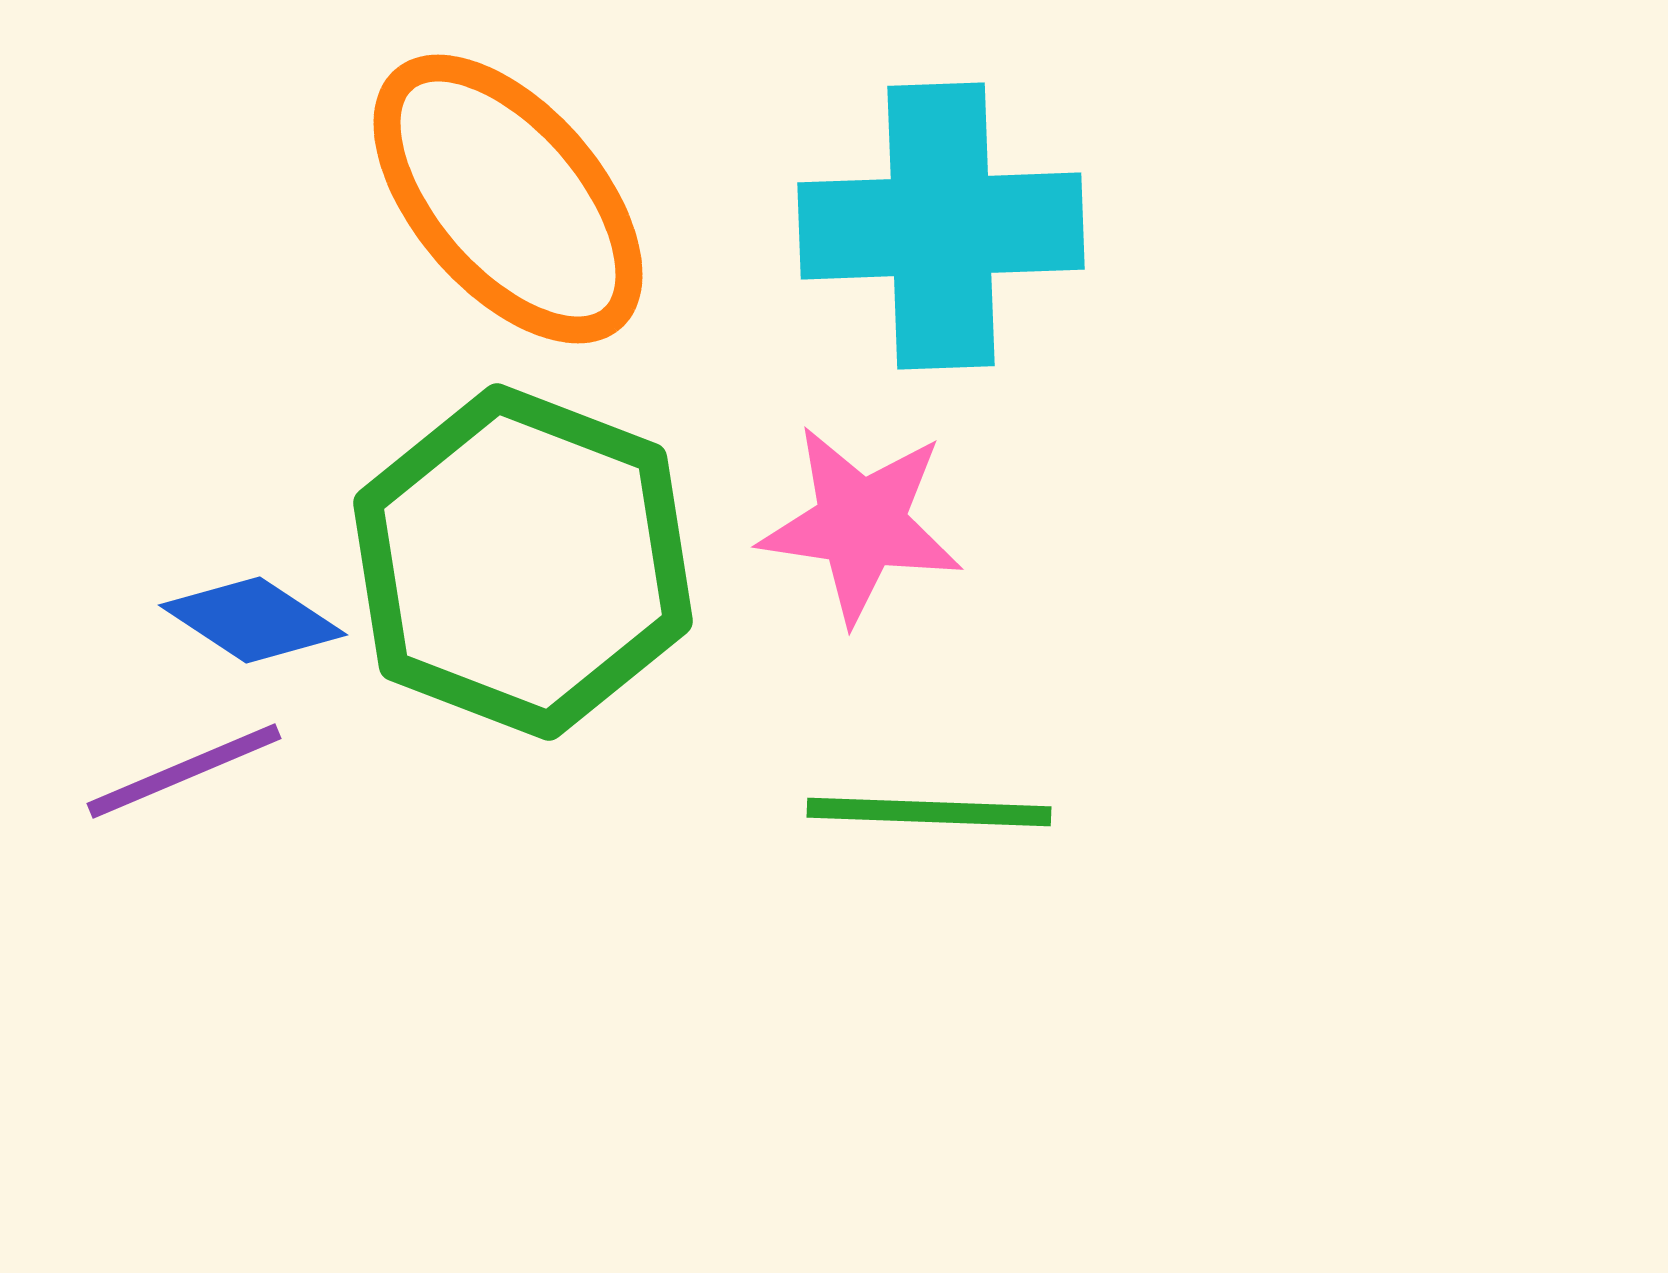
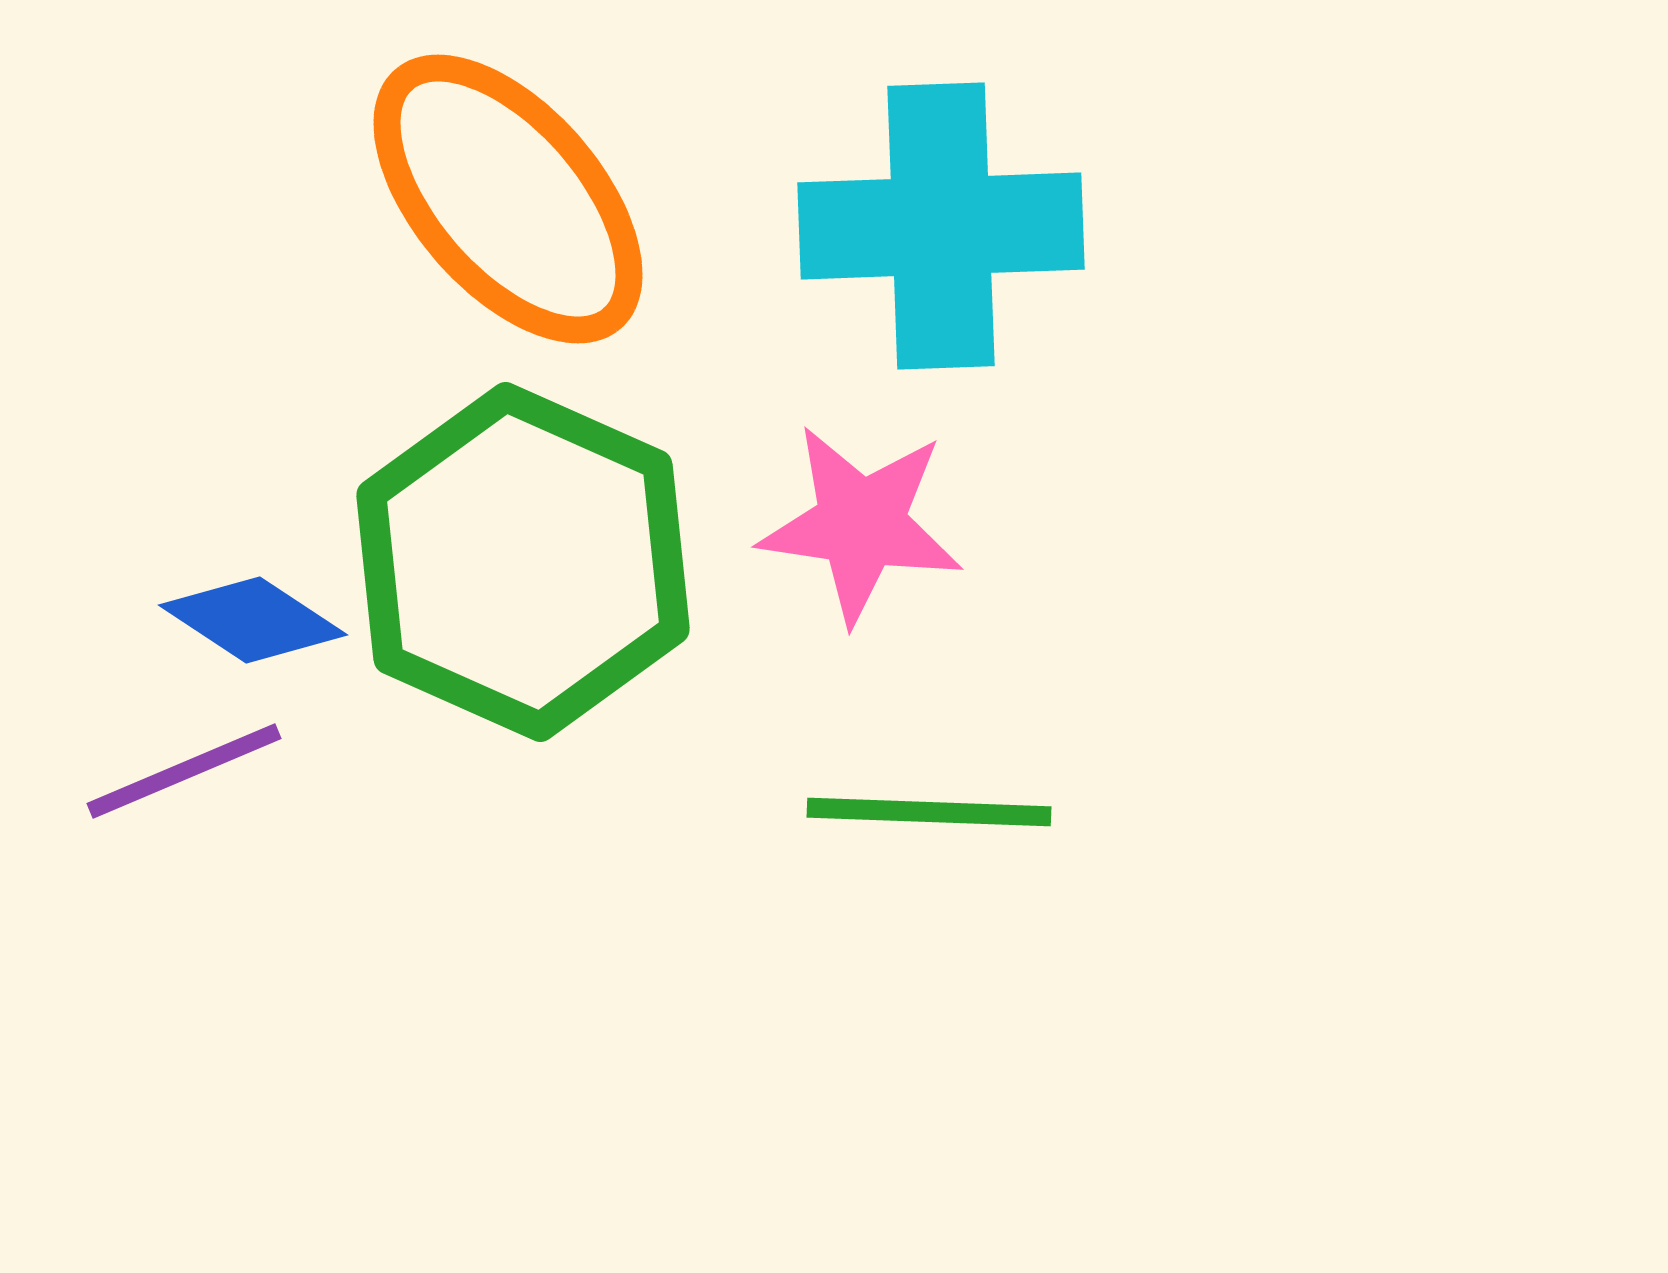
green hexagon: rotated 3 degrees clockwise
